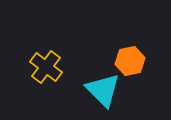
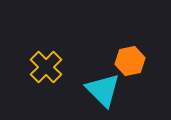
yellow cross: rotated 8 degrees clockwise
